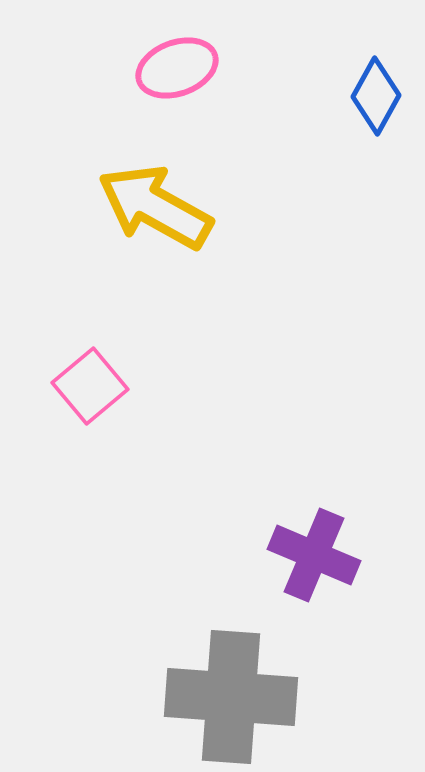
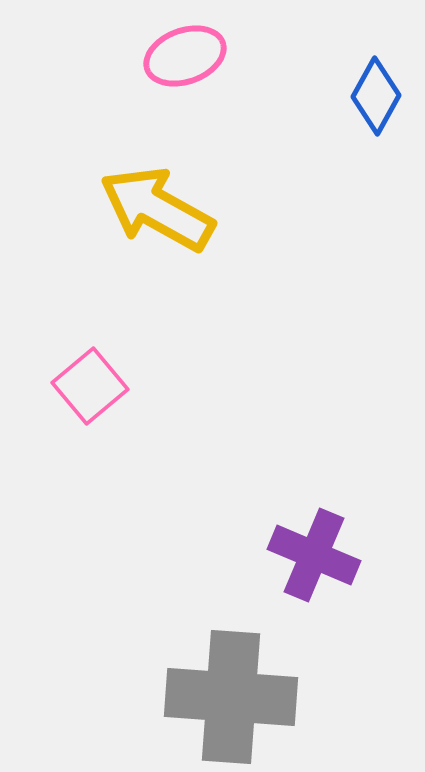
pink ellipse: moved 8 px right, 12 px up
yellow arrow: moved 2 px right, 2 px down
